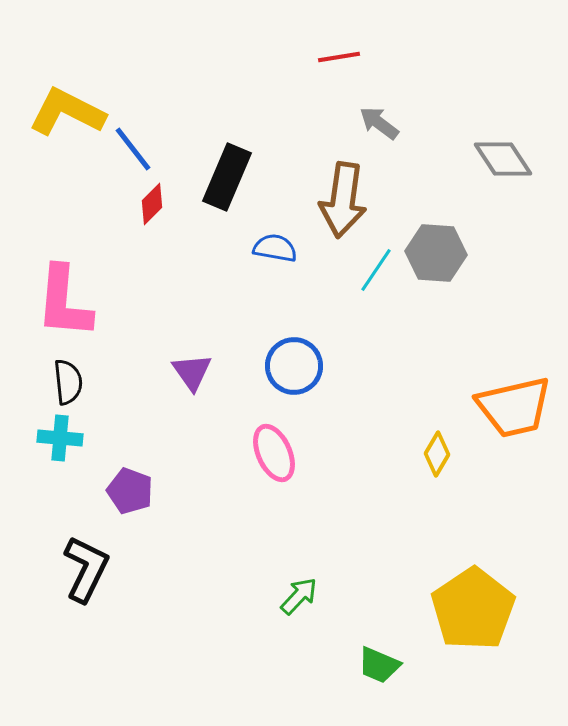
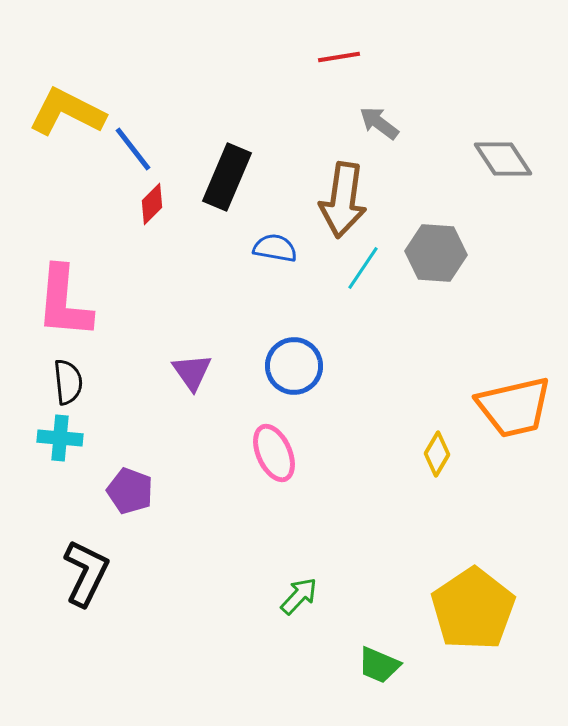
cyan line: moved 13 px left, 2 px up
black L-shape: moved 4 px down
